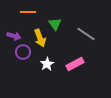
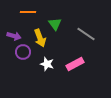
white star: rotated 24 degrees counterclockwise
